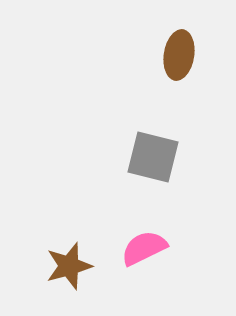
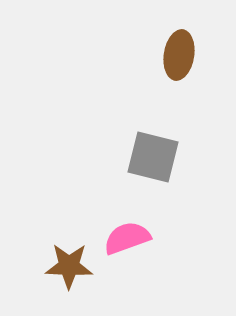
pink semicircle: moved 17 px left, 10 px up; rotated 6 degrees clockwise
brown star: rotated 18 degrees clockwise
